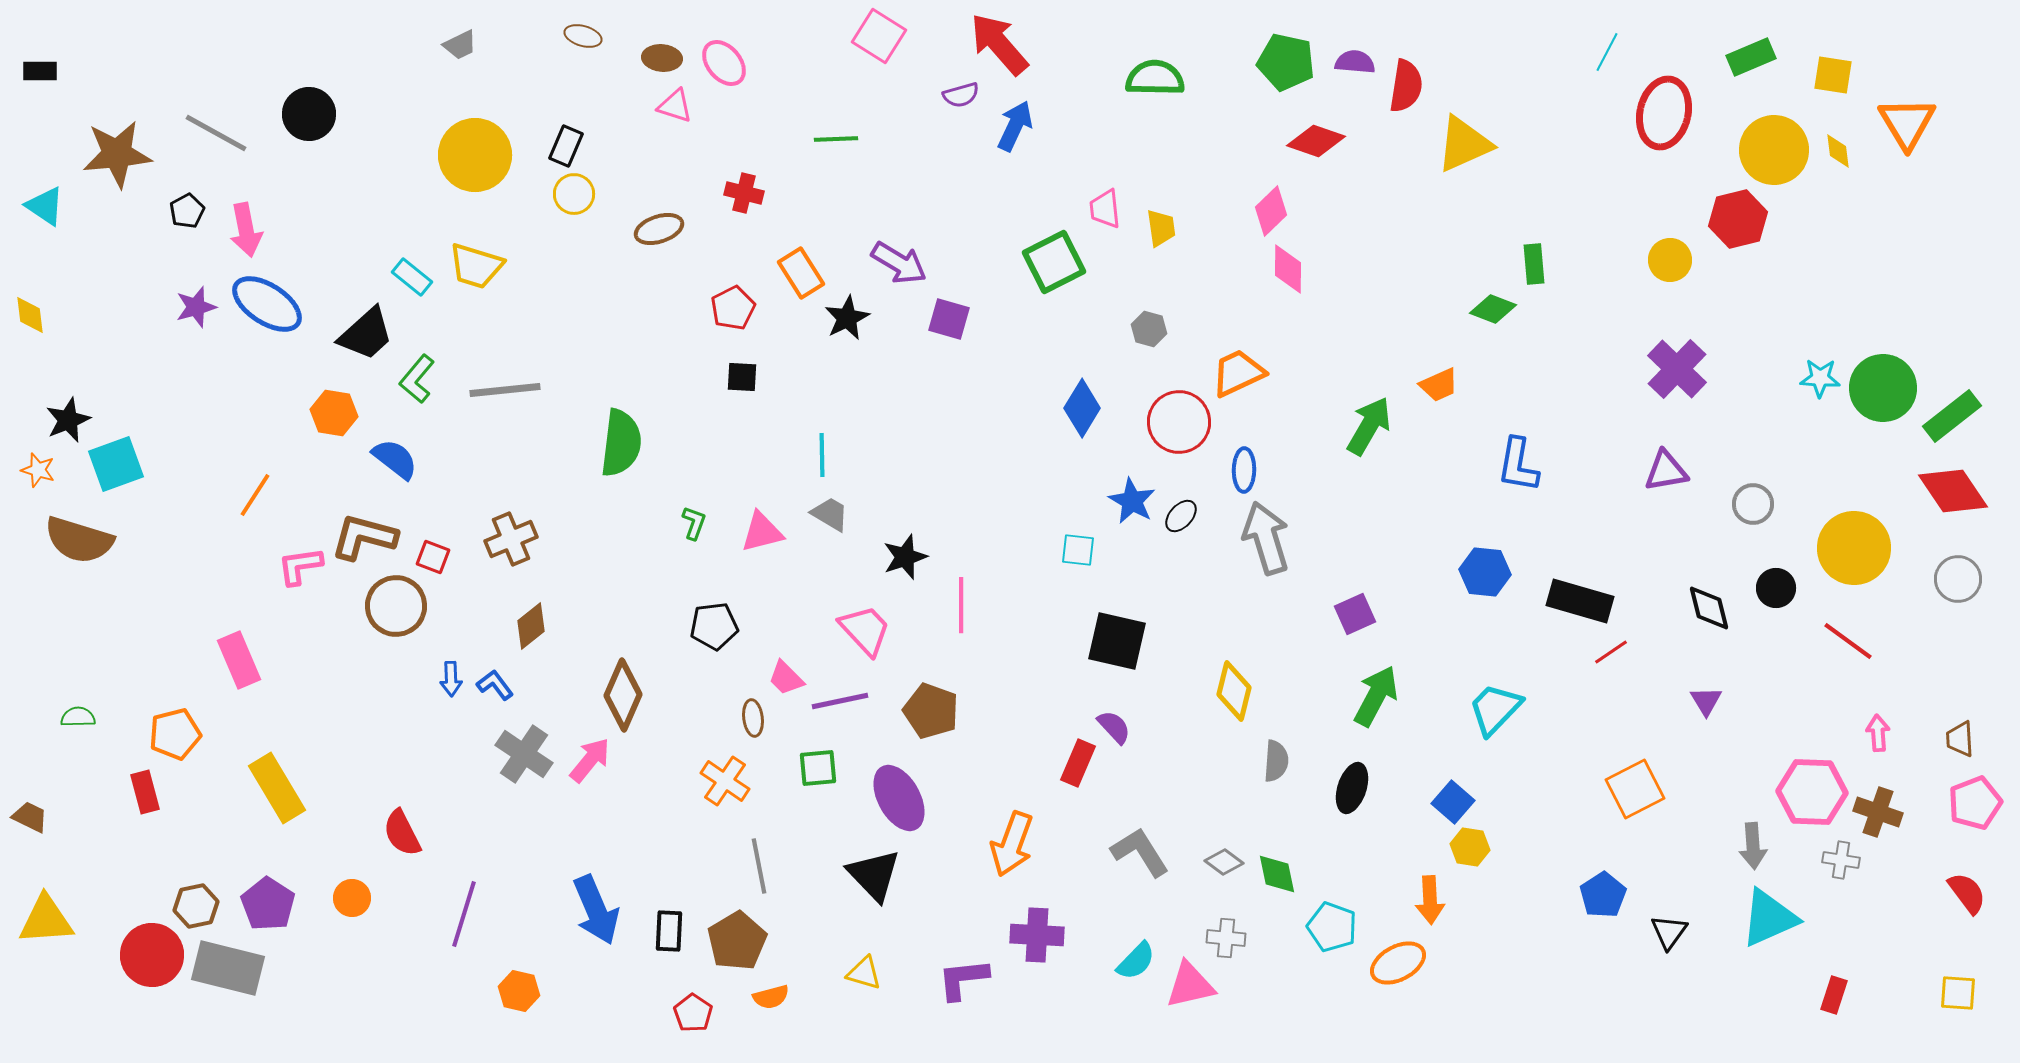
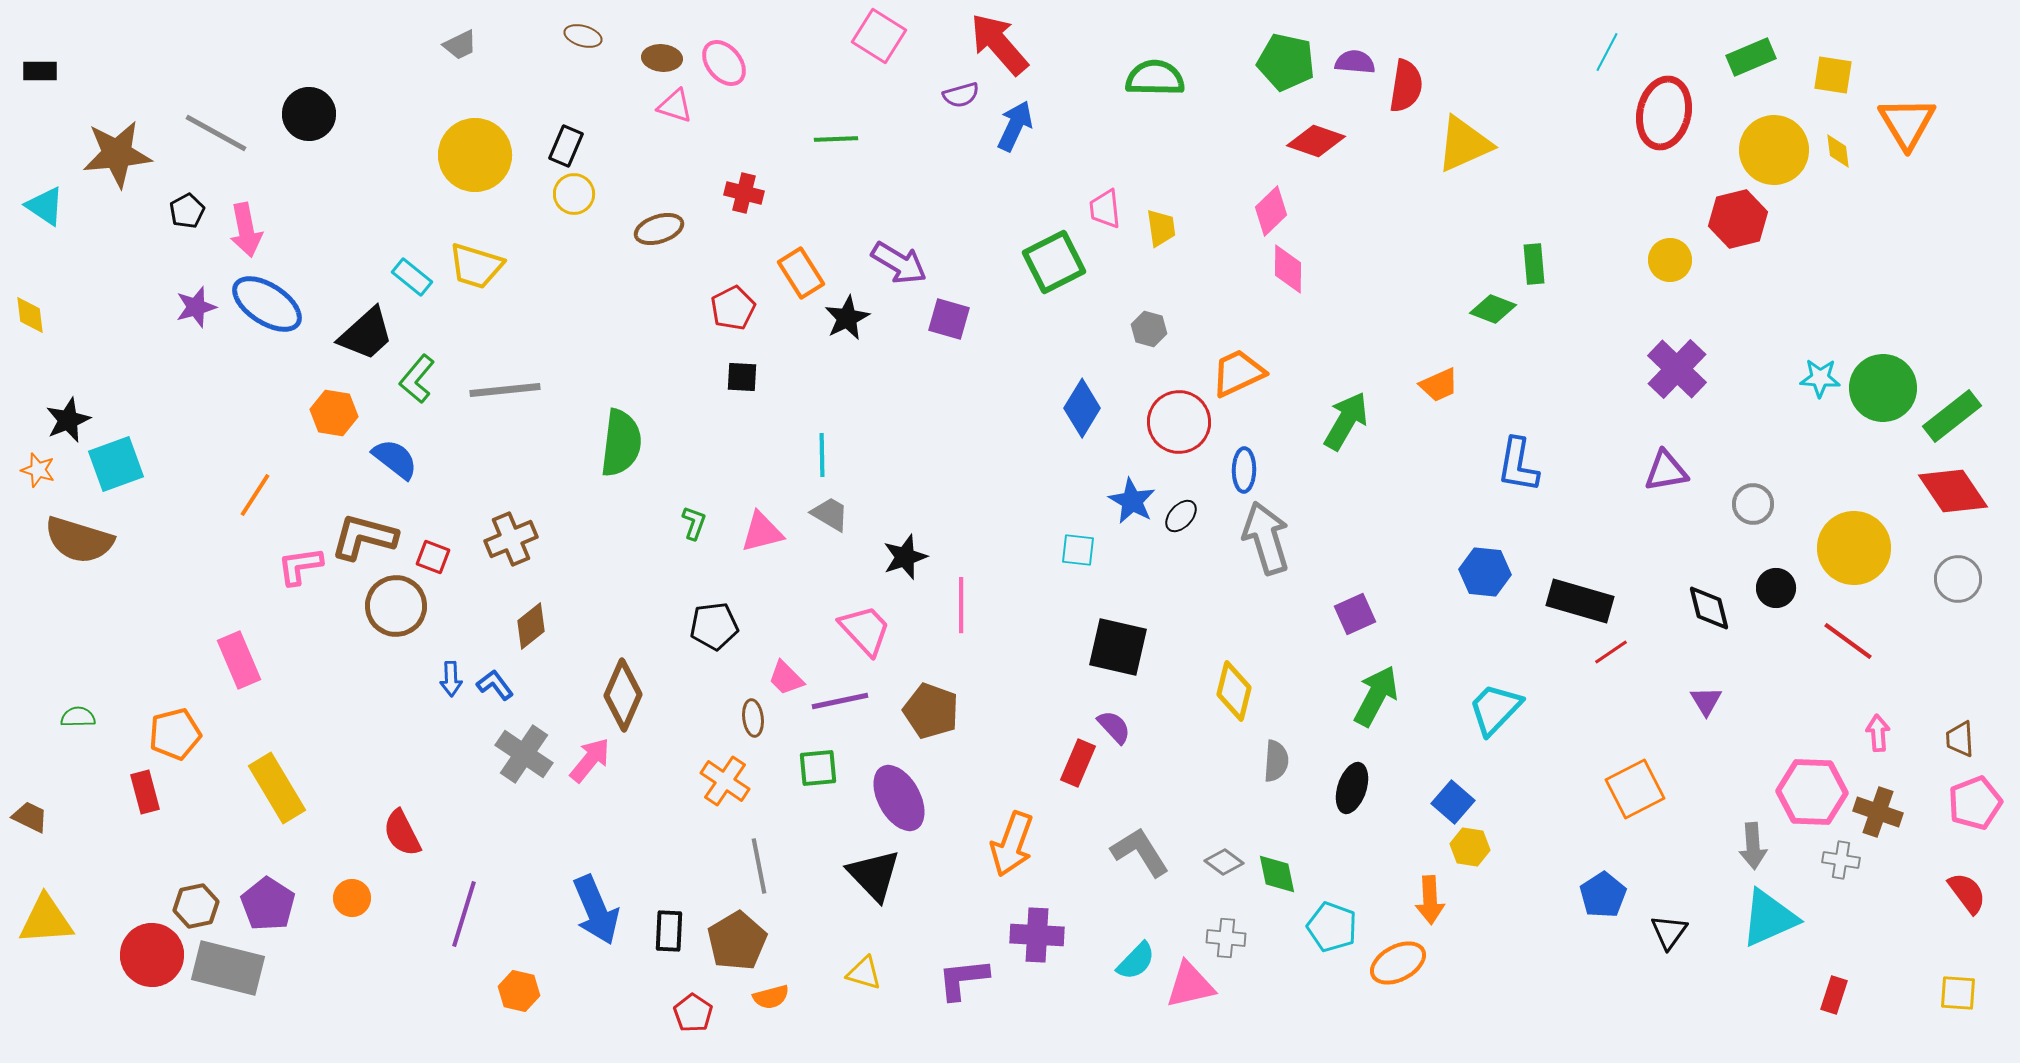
green arrow at (1369, 426): moved 23 px left, 5 px up
black square at (1117, 641): moved 1 px right, 6 px down
